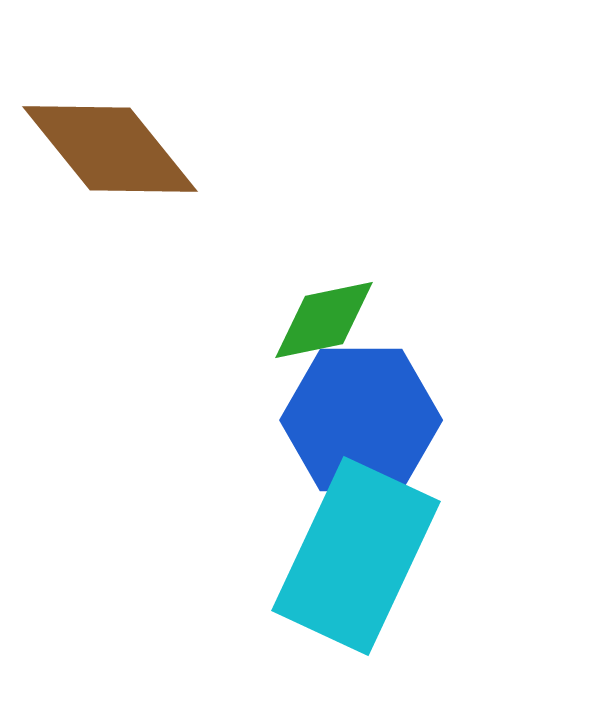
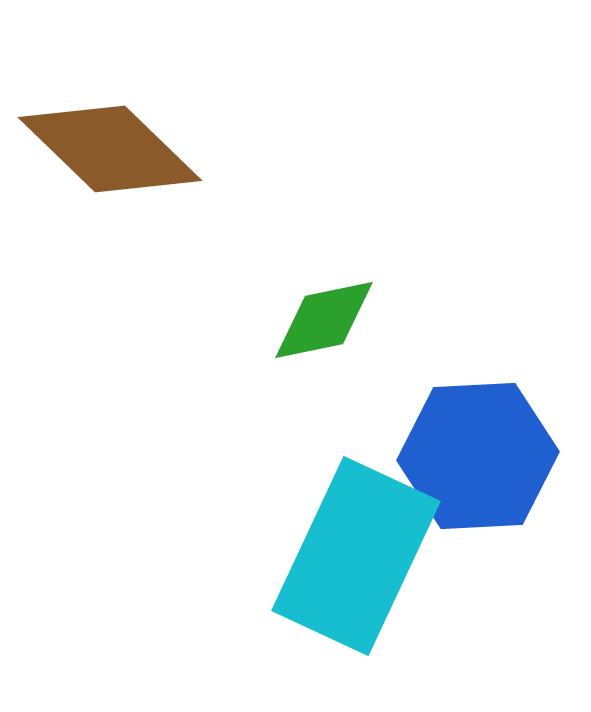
brown diamond: rotated 7 degrees counterclockwise
blue hexagon: moved 117 px right, 36 px down; rotated 3 degrees counterclockwise
